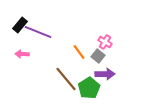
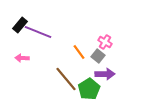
pink arrow: moved 4 px down
green pentagon: moved 1 px down
